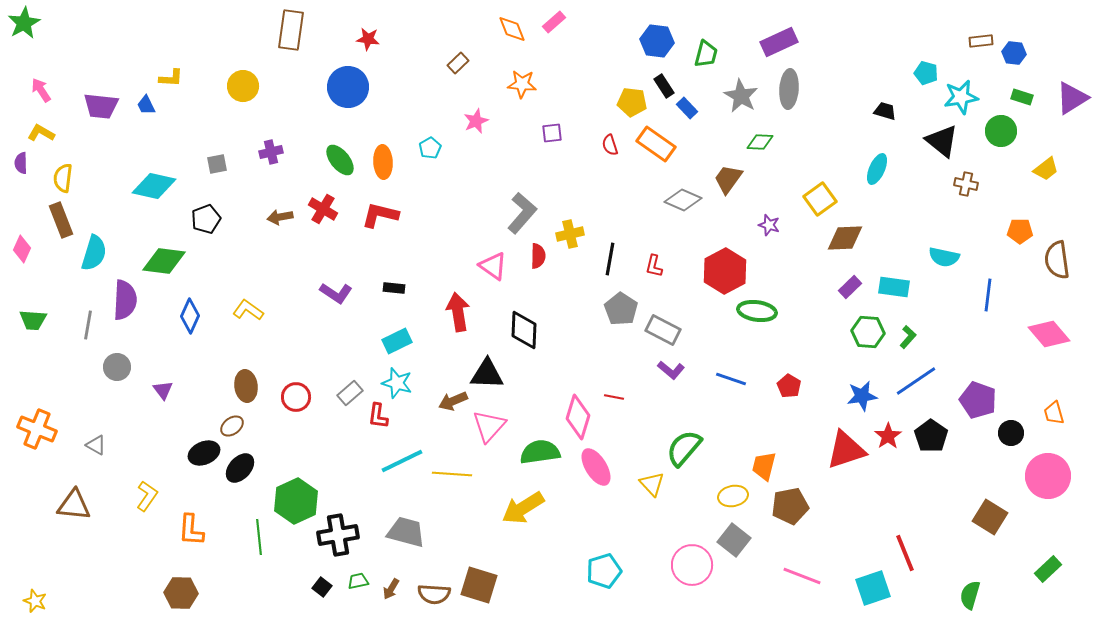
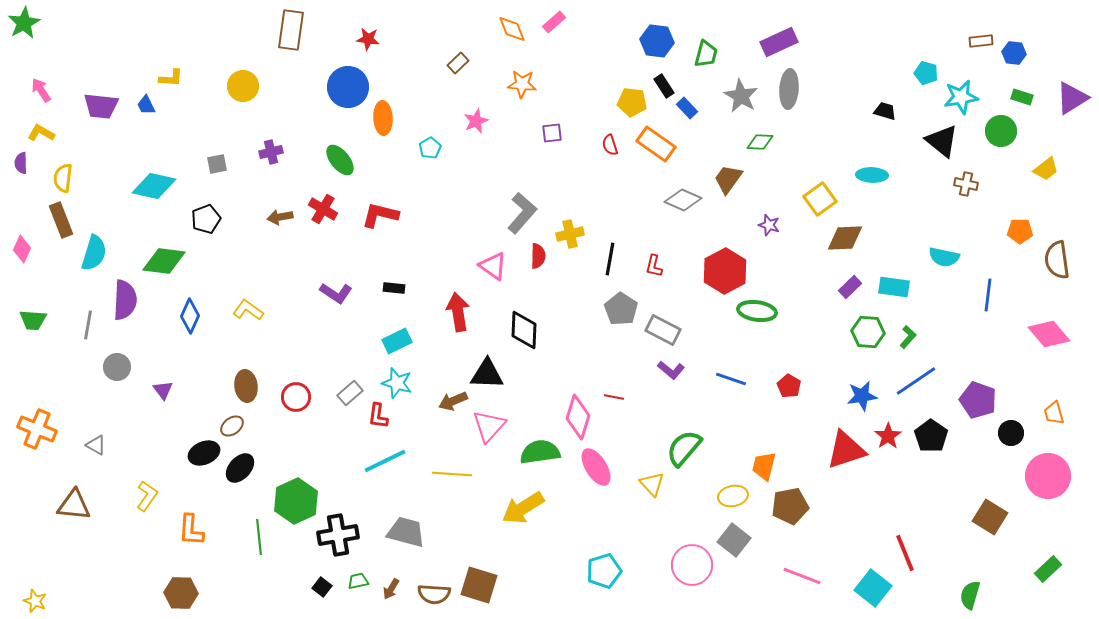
orange ellipse at (383, 162): moved 44 px up
cyan ellipse at (877, 169): moved 5 px left, 6 px down; rotated 68 degrees clockwise
cyan line at (402, 461): moved 17 px left
cyan square at (873, 588): rotated 33 degrees counterclockwise
